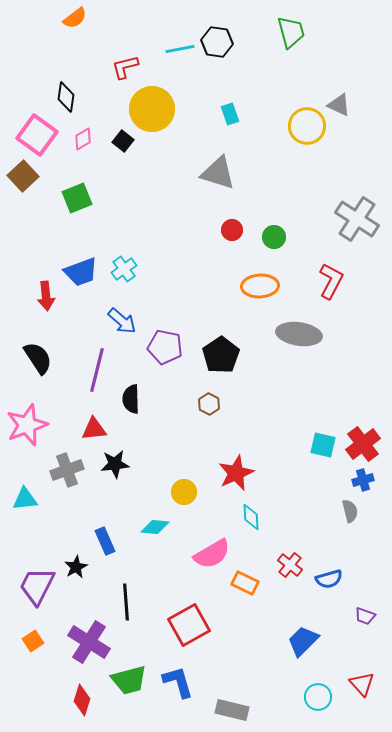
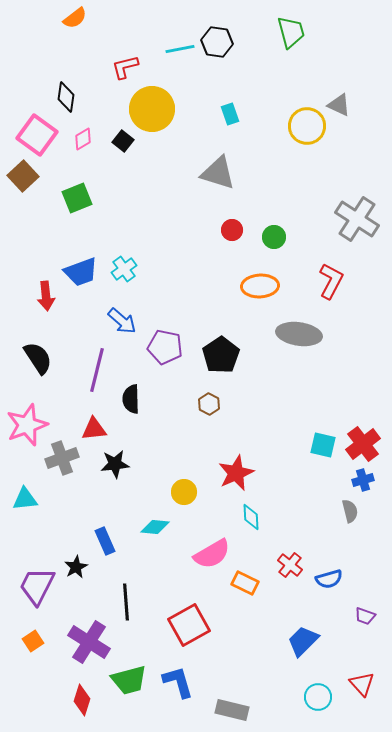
gray cross at (67, 470): moved 5 px left, 12 px up
